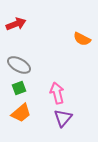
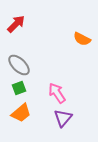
red arrow: rotated 24 degrees counterclockwise
gray ellipse: rotated 15 degrees clockwise
pink arrow: rotated 20 degrees counterclockwise
